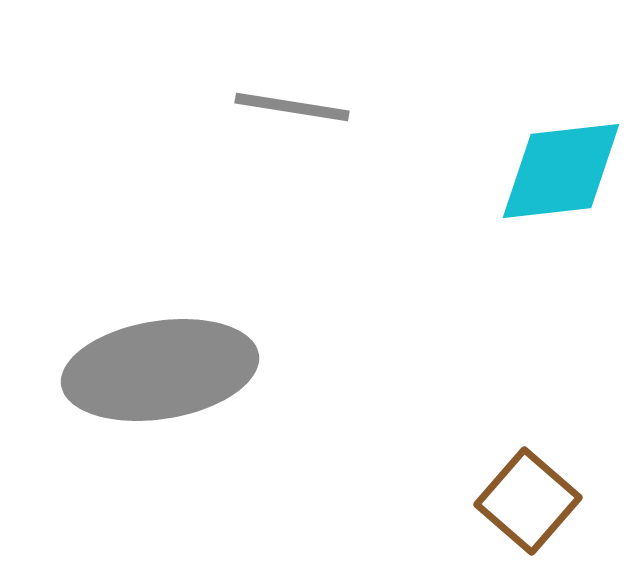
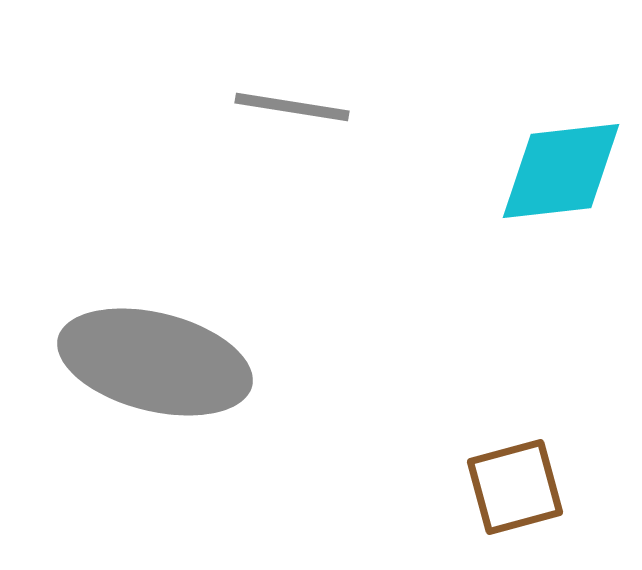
gray ellipse: moved 5 px left, 8 px up; rotated 23 degrees clockwise
brown square: moved 13 px left, 14 px up; rotated 34 degrees clockwise
